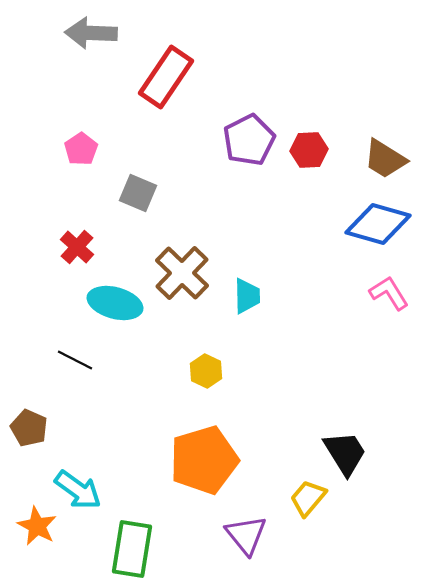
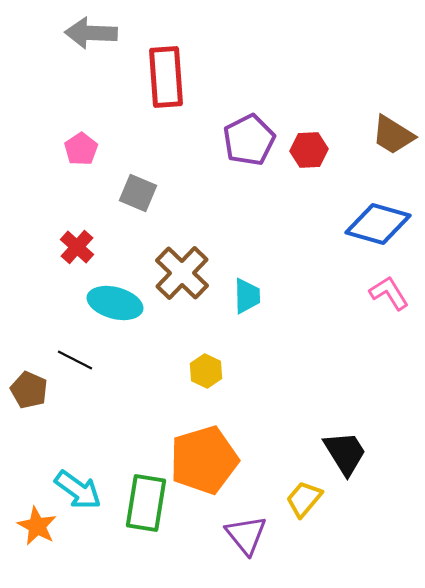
red rectangle: rotated 38 degrees counterclockwise
brown trapezoid: moved 8 px right, 24 px up
brown pentagon: moved 38 px up
yellow trapezoid: moved 4 px left, 1 px down
green rectangle: moved 14 px right, 46 px up
